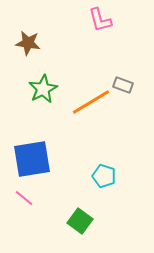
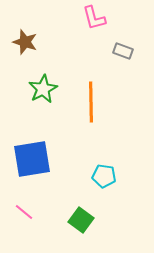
pink L-shape: moved 6 px left, 2 px up
brown star: moved 3 px left, 1 px up; rotated 10 degrees clockwise
gray rectangle: moved 34 px up
orange line: rotated 60 degrees counterclockwise
cyan pentagon: rotated 10 degrees counterclockwise
pink line: moved 14 px down
green square: moved 1 px right, 1 px up
